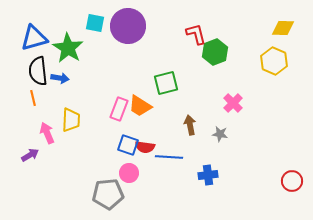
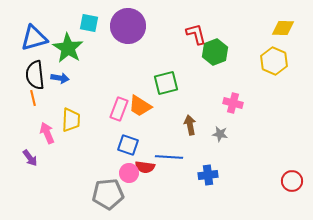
cyan square: moved 6 px left
black semicircle: moved 3 px left, 4 px down
pink cross: rotated 30 degrees counterclockwise
red semicircle: moved 20 px down
purple arrow: moved 3 px down; rotated 84 degrees clockwise
